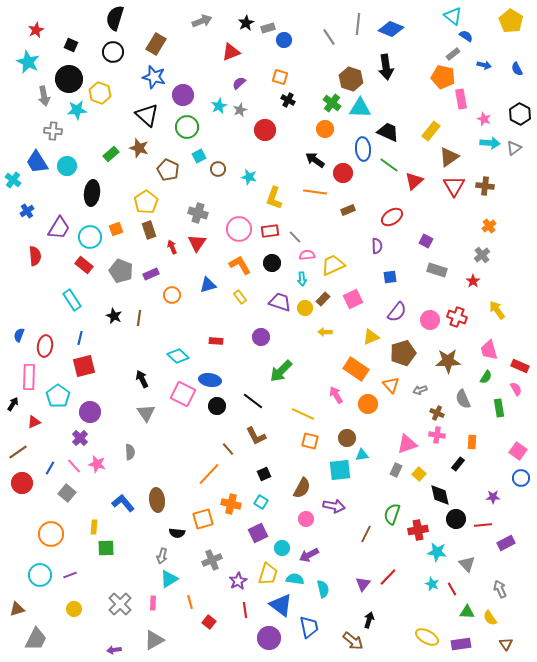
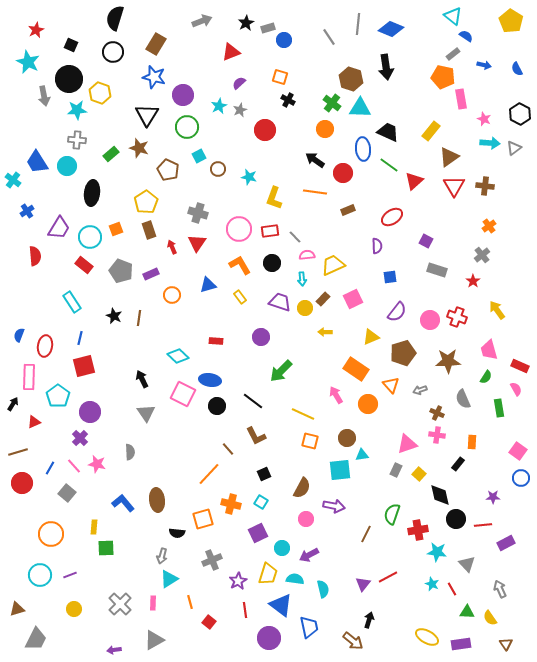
black triangle at (147, 115): rotated 20 degrees clockwise
gray cross at (53, 131): moved 24 px right, 9 px down
cyan rectangle at (72, 300): moved 2 px down
brown line at (18, 452): rotated 18 degrees clockwise
red line at (388, 577): rotated 18 degrees clockwise
